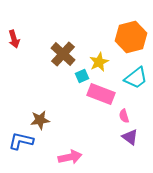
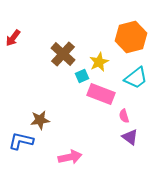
red arrow: moved 1 px left, 1 px up; rotated 54 degrees clockwise
